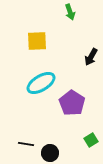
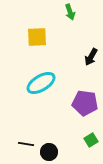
yellow square: moved 4 px up
purple pentagon: moved 13 px right; rotated 25 degrees counterclockwise
black circle: moved 1 px left, 1 px up
